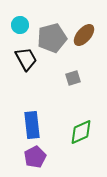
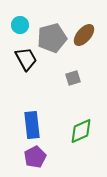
green diamond: moved 1 px up
